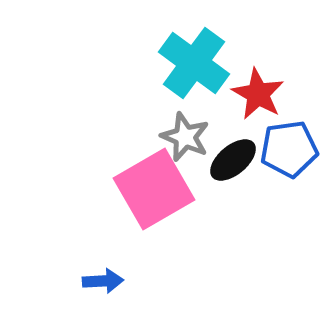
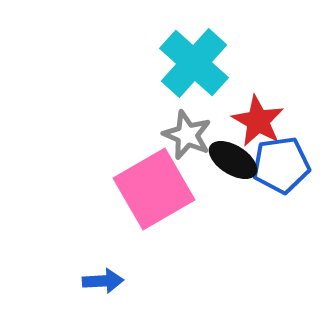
cyan cross: rotated 6 degrees clockwise
red star: moved 27 px down
gray star: moved 2 px right, 2 px up
blue pentagon: moved 8 px left, 16 px down
black ellipse: rotated 72 degrees clockwise
